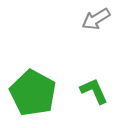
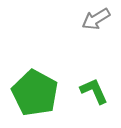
green pentagon: moved 2 px right
